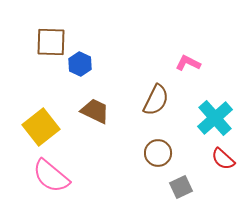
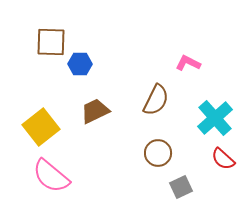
blue hexagon: rotated 25 degrees counterclockwise
brown trapezoid: rotated 52 degrees counterclockwise
